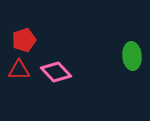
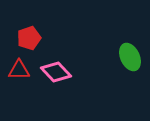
red pentagon: moved 5 px right, 2 px up
green ellipse: moved 2 px left, 1 px down; rotated 20 degrees counterclockwise
